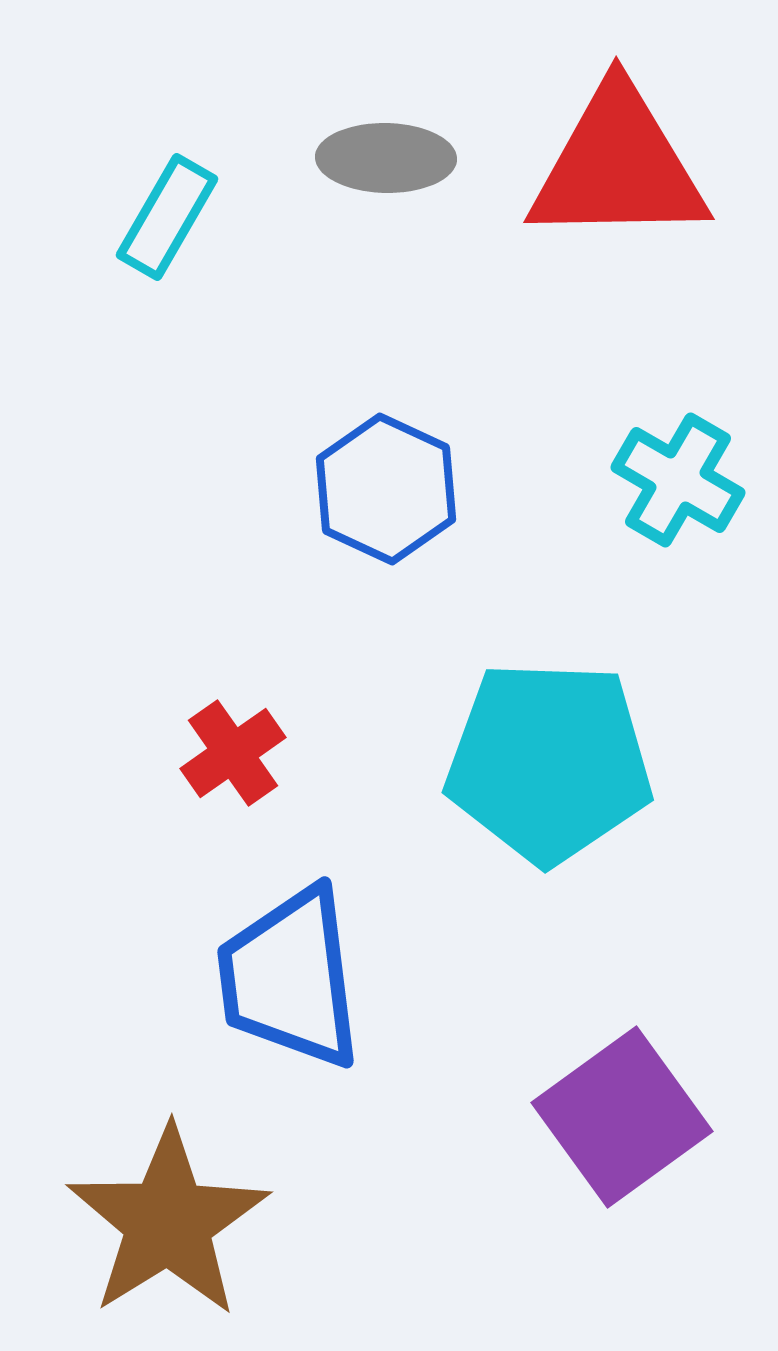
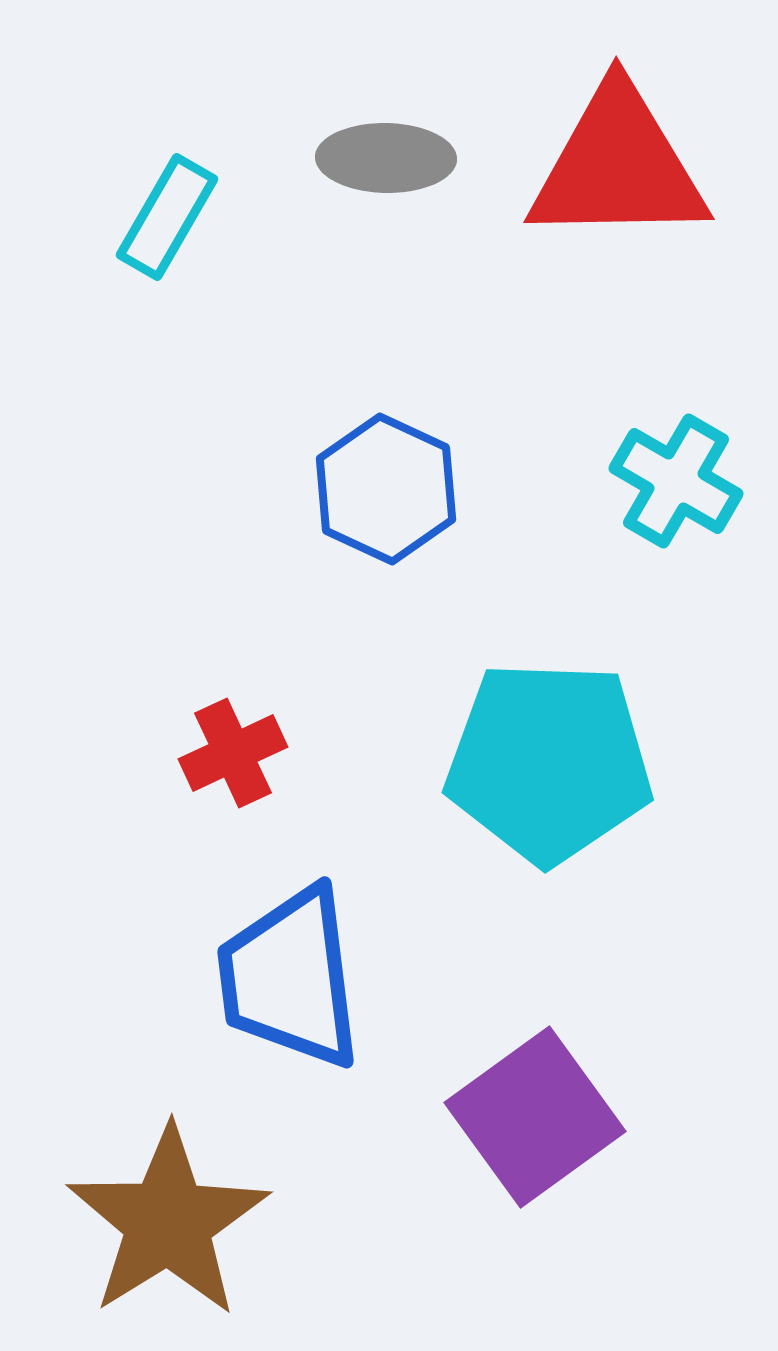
cyan cross: moved 2 px left, 1 px down
red cross: rotated 10 degrees clockwise
purple square: moved 87 px left
